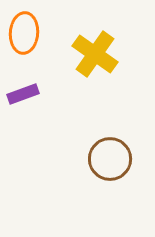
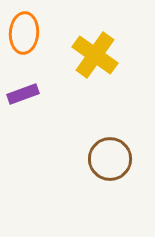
yellow cross: moved 1 px down
